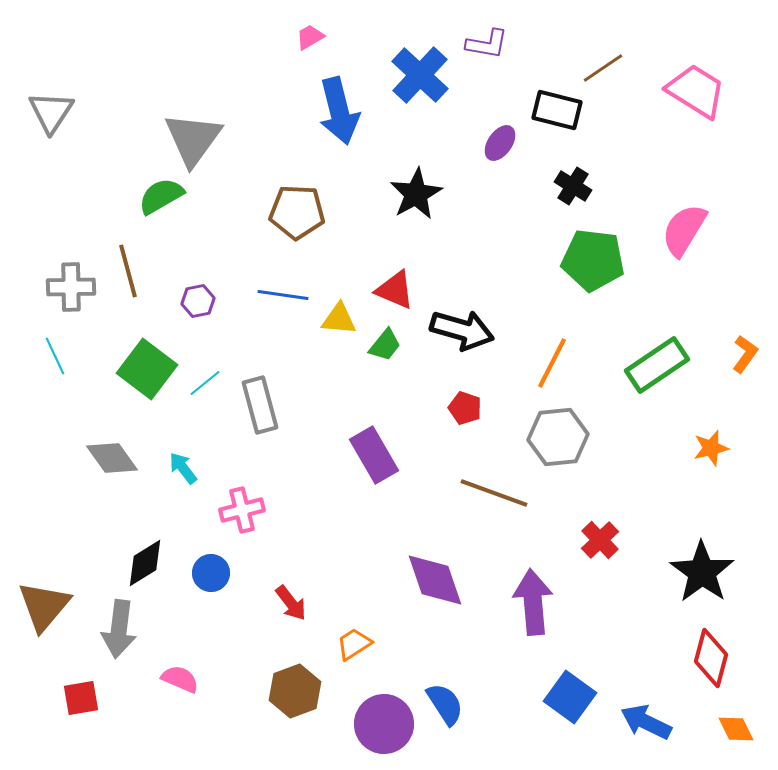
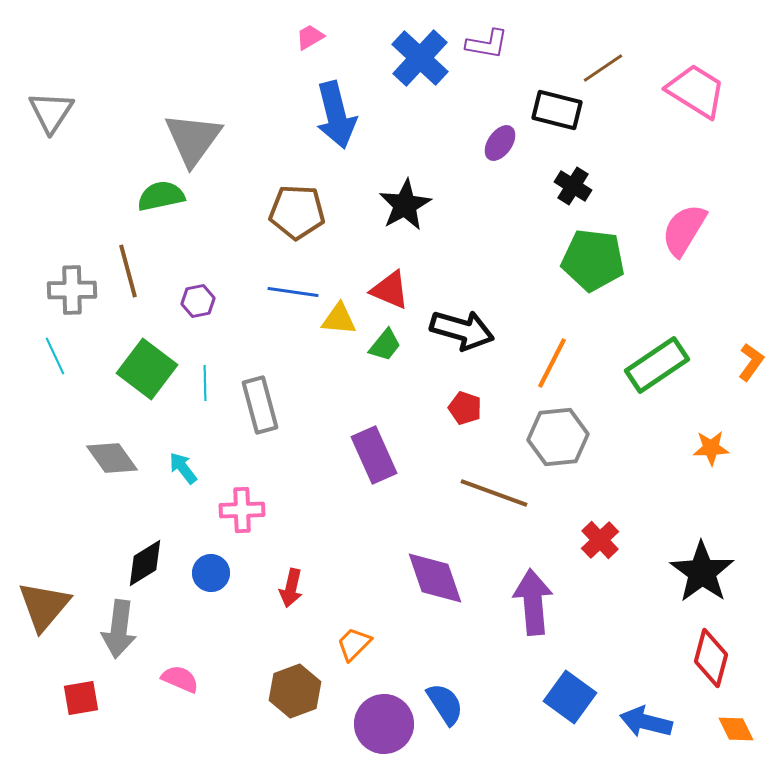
blue cross at (420, 75): moved 17 px up
blue arrow at (339, 111): moved 3 px left, 4 px down
black star at (416, 194): moved 11 px left, 11 px down
green semicircle at (161, 196): rotated 18 degrees clockwise
gray cross at (71, 287): moved 1 px right, 3 px down
red triangle at (395, 290): moved 5 px left
blue line at (283, 295): moved 10 px right, 3 px up
orange L-shape at (745, 354): moved 6 px right, 8 px down
cyan line at (205, 383): rotated 52 degrees counterclockwise
orange star at (711, 448): rotated 12 degrees clockwise
purple rectangle at (374, 455): rotated 6 degrees clockwise
pink cross at (242, 510): rotated 12 degrees clockwise
purple diamond at (435, 580): moved 2 px up
red arrow at (291, 603): moved 15 px up; rotated 51 degrees clockwise
orange trapezoid at (354, 644): rotated 12 degrees counterclockwise
blue arrow at (646, 722): rotated 12 degrees counterclockwise
